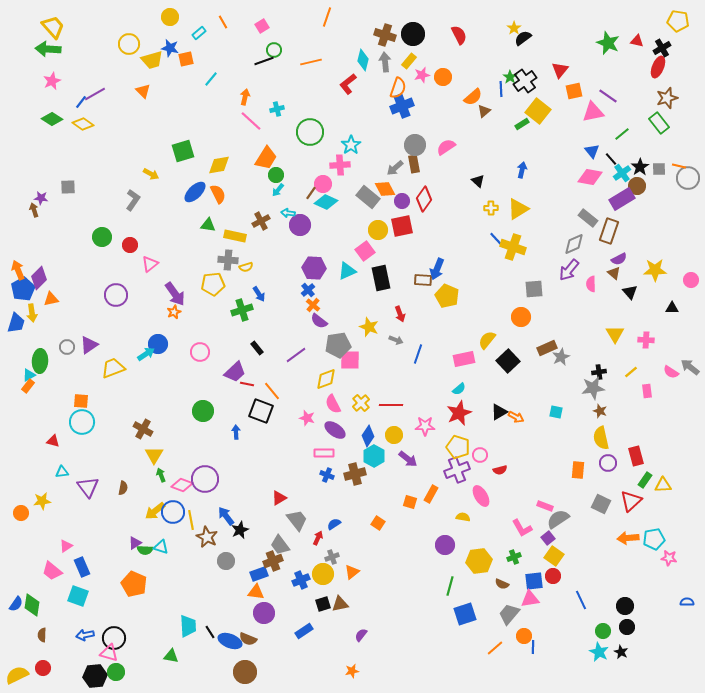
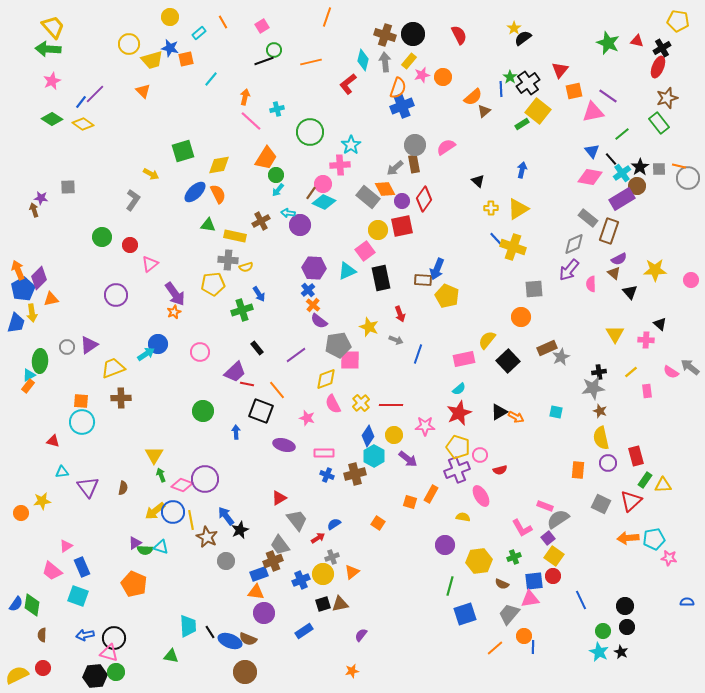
black cross at (525, 81): moved 3 px right, 2 px down
purple line at (95, 94): rotated 15 degrees counterclockwise
cyan diamond at (326, 202): moved 2 px left
black triangle at (672, 308): moved 12 px left, 16 px down; rotated 40 degrees clockwise
orange line at (272, 391): moved 5 px right, 1 px up
brown cross at (143, 429): moved 22 px left, 31 px up; rotated 30 degrees counterclockwise
purple ellipse at (335, 430): moved 51 px left, 15 px down; rotated 20 degrees counterclockwise
red arrow at (318, 538): rotated 32 degrees clockwise
